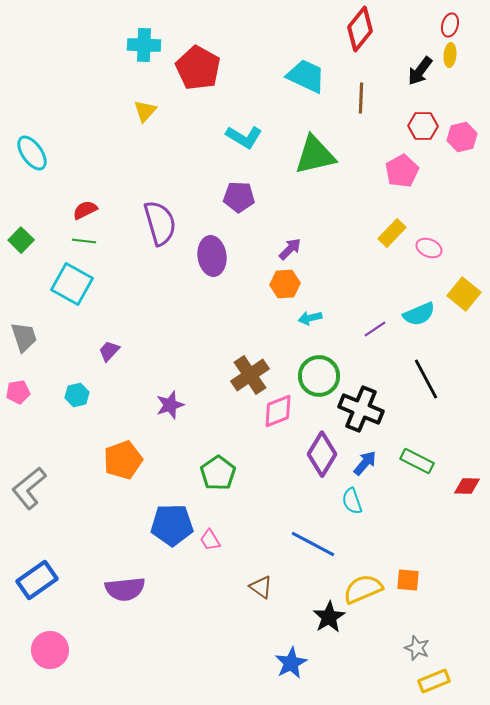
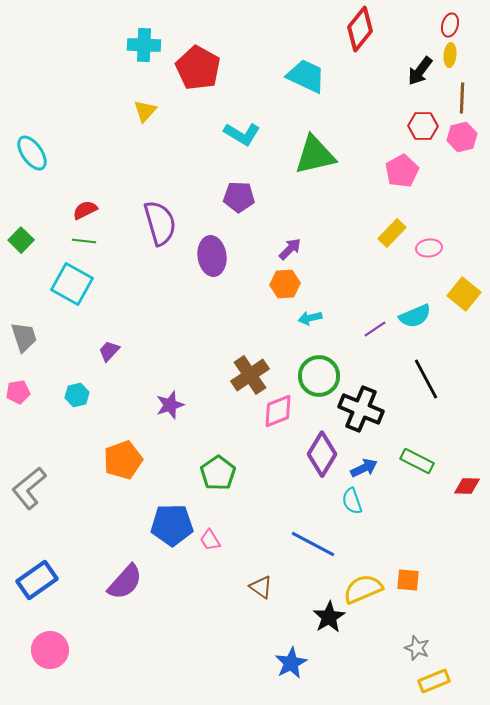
brown line at (361, 98): moved 101 px right
cyan L-shape at (244, 137): moved 2 px left, 3 px up
pink ellipse at (429, 248): rotated 30 degrees counterclockwise
cyan semicircle at (419, 314): moved 4 px left, 2 px down
blue arrow at (365, 463): moved 1 px left, 5 px down; rotated 24 degrees clockwise
purple semicircle at (125, 589): moved 7 px up; rotated 42 degrees counterclockwise
